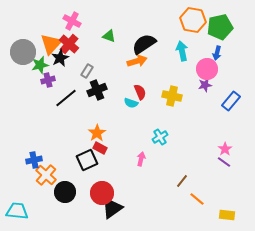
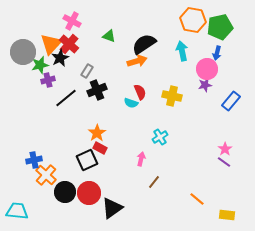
brown line: moved 28 px left, 1 px down
red circle: moved 13 px left
